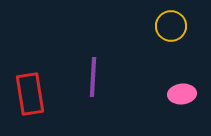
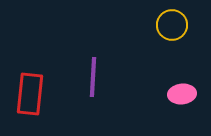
yellow circle: moved 1 px right, 1 px up
red rectangle: rotated 15 degrees clockwise
